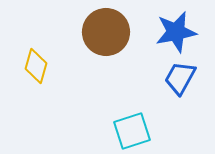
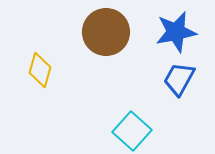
yellow diamond: moved 4 px right, 4 px down
blue trapezoid: moved 1 px left, 1 px down
cyan square: rotated 30 degrees counterclockwise
